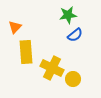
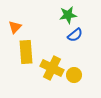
yellow circle: moved 1 px right, 4 px up
